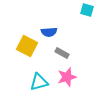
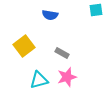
cyan square: moved 9 px right; rotated 24 degrees counterclockwise
blue semicircle: moved 1 px right, 17 px up; rotated 14 degrees clockwise
yellow square: moved 3 px left; rotated 25 degrees clockwise
cyan triangle: moved 2 px up
